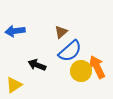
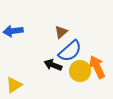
blue arrow: moved 2 px left
black arrow: moved 16 px right
yellow circle: moved 1 px left
